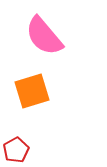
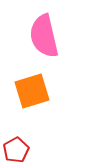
pink semicircle: rotated 27 degrees clockwise
